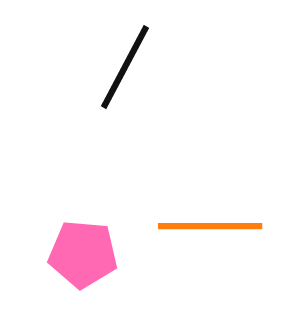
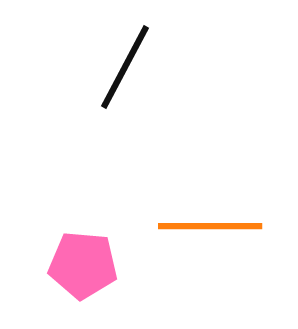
pink pentagon: moved 11 px down
